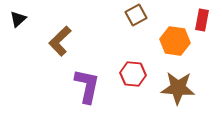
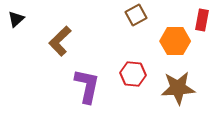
black triangle: moved 2 px left
orange hexagon: rotated 8 degrees counterclockwise
brown star: rotated 8 degrees counterclockwise
